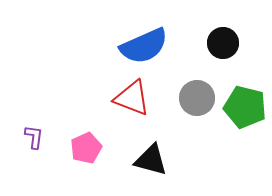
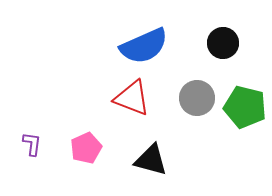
purple L-shape: moved 2 px left, 7 px down
